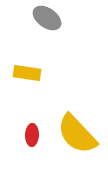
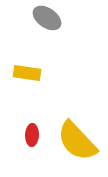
yellow semicircle: moved 7 px down
